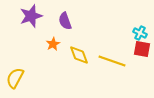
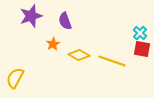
cyan cross: rotated 16 degrees clockwise
yellow diamond: rotated 40 degrees counterclockwise
